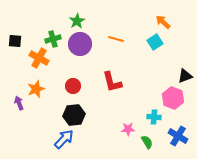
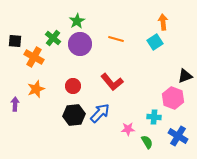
orange arrow: rotated 42 degrees clockwise
green cross: moved 1 px up; rotated 35 degrees counterclockwise
orange cross: moved 5 px left, 1 px up
red L-shape: rotated 25 degrees counterclockwise
purple arrow: moved 4 px left, 1 px down; rotated 24 degrees clockwise
blue arrow: moved 36 px right, 26 px up
